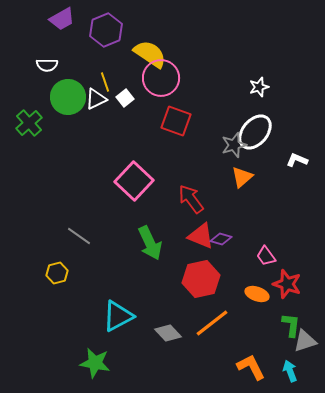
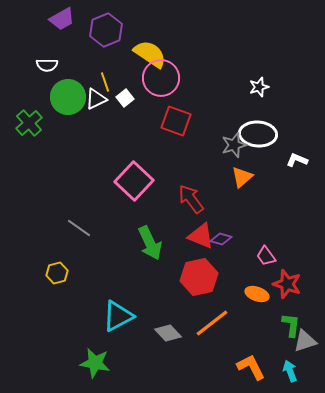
white ellipse: moved 3 px right, 2 px down; rotated 54 degrees clockwise
gray line: moved 8 px up
red hexagon: moved 2 px left, 2 px up
